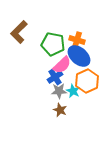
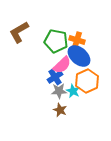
brown L-shape: rotated 15 degrees clockwise
green pentagon: moved 3 px right, 3 px up
